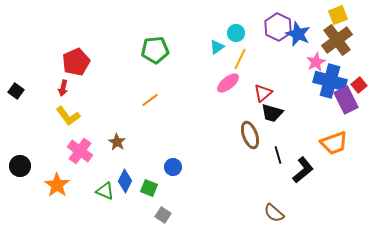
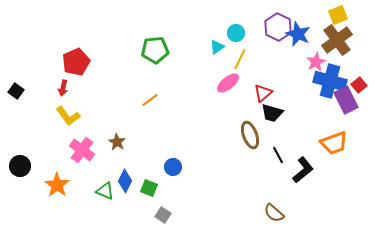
pink cross: moved 2 px right, 1 px up
black line: rotated 12 degrees counterclockwise
